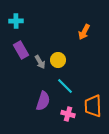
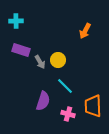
orange arrow: moved 1 px right, 1 px up
purple rectangle: rotated 42 degrees counterclockwise
